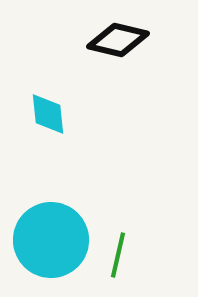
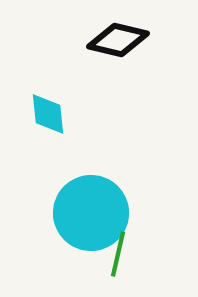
cyan circle: moved 40 px right, 27 px up
green line: moved 1 px up
